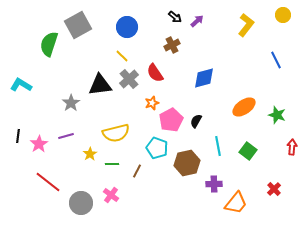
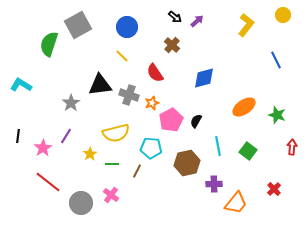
brown cross: rotated 21 degrees counterclockwise
gray cross: moved 16 px down; rotated 30 degrees counterclockwise
purple line: rotated 42 degrees counterclockwise
pink star: moved 4 px right, 4 px down
cyan pentagon: moved 6 px left; rotated 15 degrees counterclockwise
